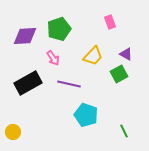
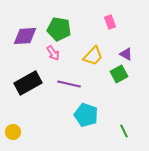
green pentagon: rotated 30 degrees clockwise
pink arrow: moved 5 px up
